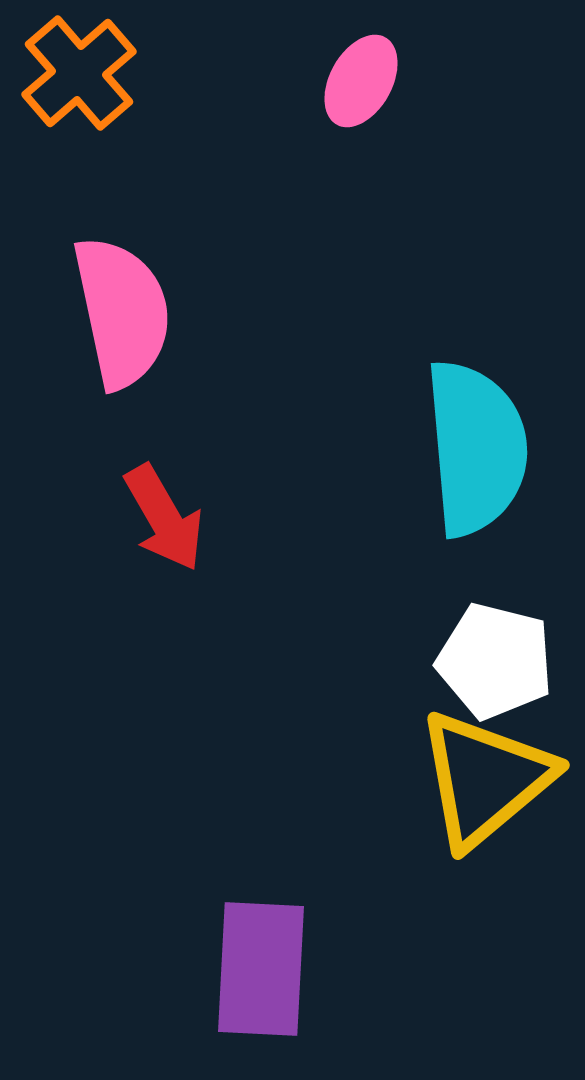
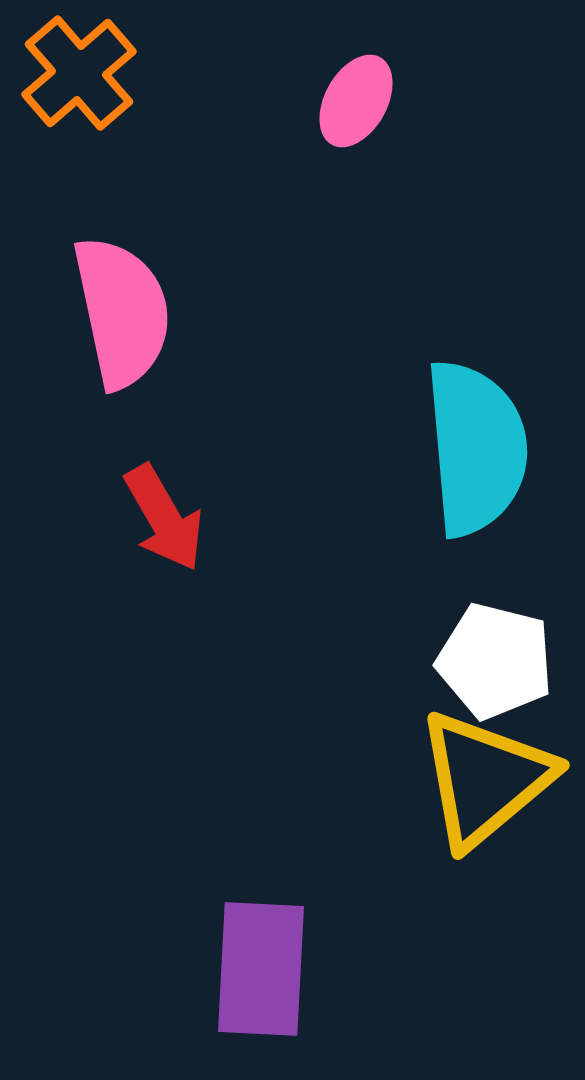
pink ellipse: moved 5 px left, 20 px down
